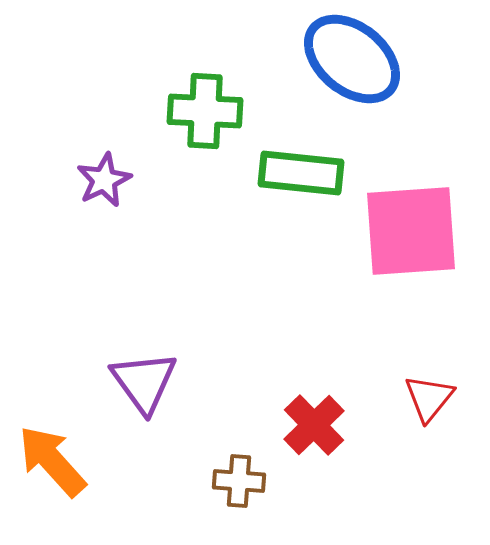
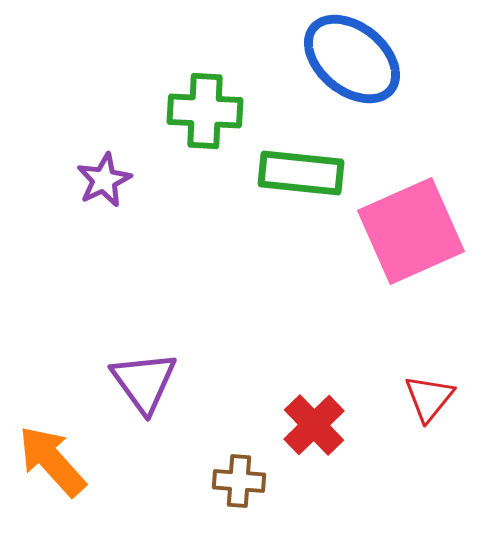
pink square: rotated 20 degrees counterclockwise
